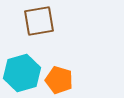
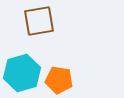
orange pentagon: rotated 8 degrees counterclockwise
